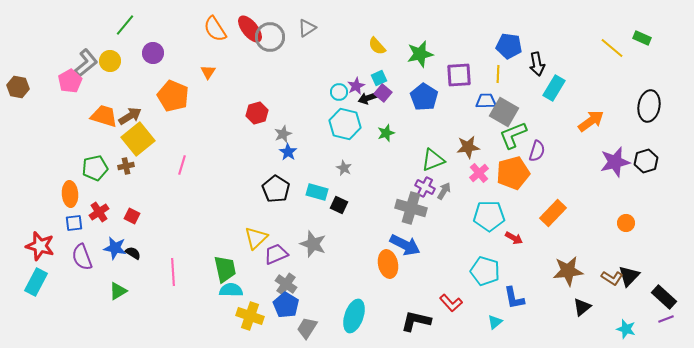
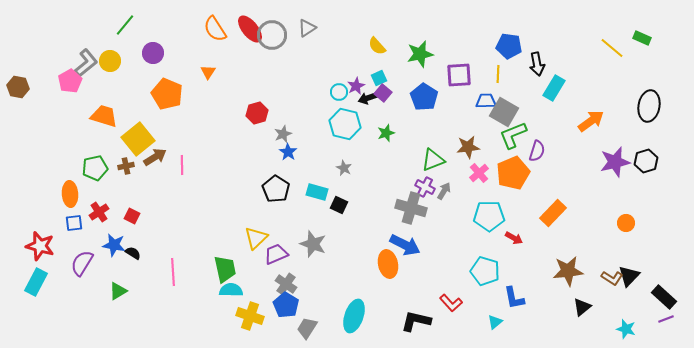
gray circle at (270, 37): moved 2 px right, 2 px up
orange pentagon at (173, 96): moved 6 px left, 2 px up
brown arrow at (130, 116): moved 25 px right, 41 px down
pink line at (182, 165): rotated 18 degrees counterclockwise
orange pentagon at (513, 173): rotated 8 degrees counterclockwise
blue star at (115, 248): moved 1 px left, 3 px up
purple semicircle at (82, 257): moved 6 px down; rotated 52 degrees clockwise
